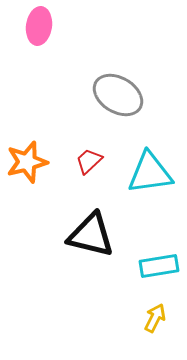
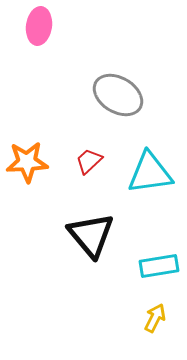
orange star: rotated 12 degrees clockwise
black triangle: rotated 36 degrees clockwise
